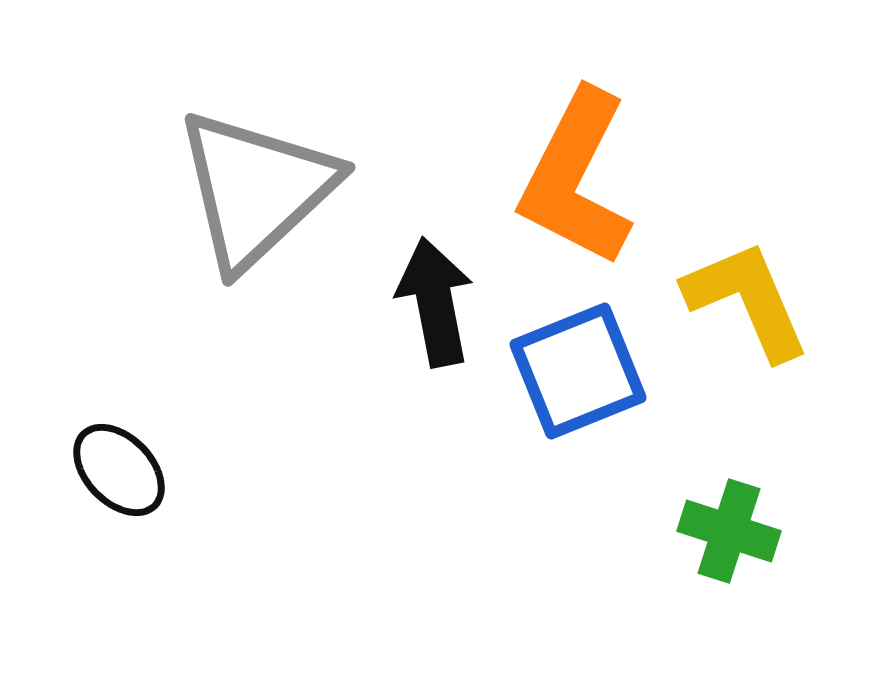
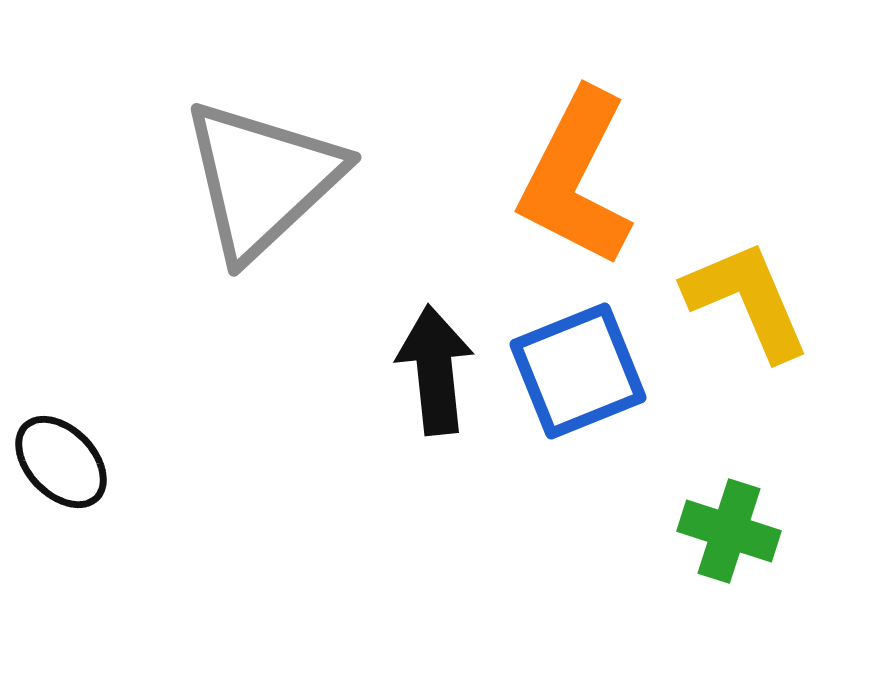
gray triangle: moved 6 px right, 10 px up
black arrow: moved 68 px down; rotated 5 degrees clockwise
black ellipse: moved 58 px left, 8 px up
